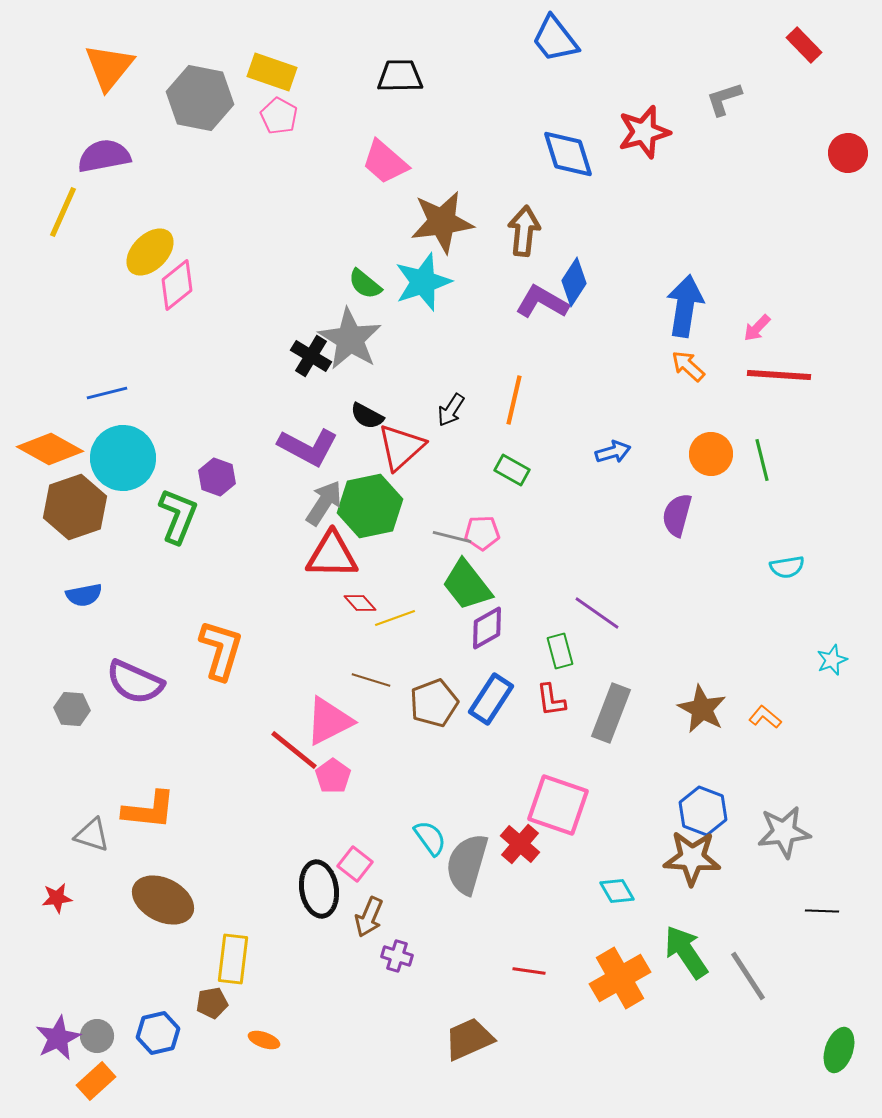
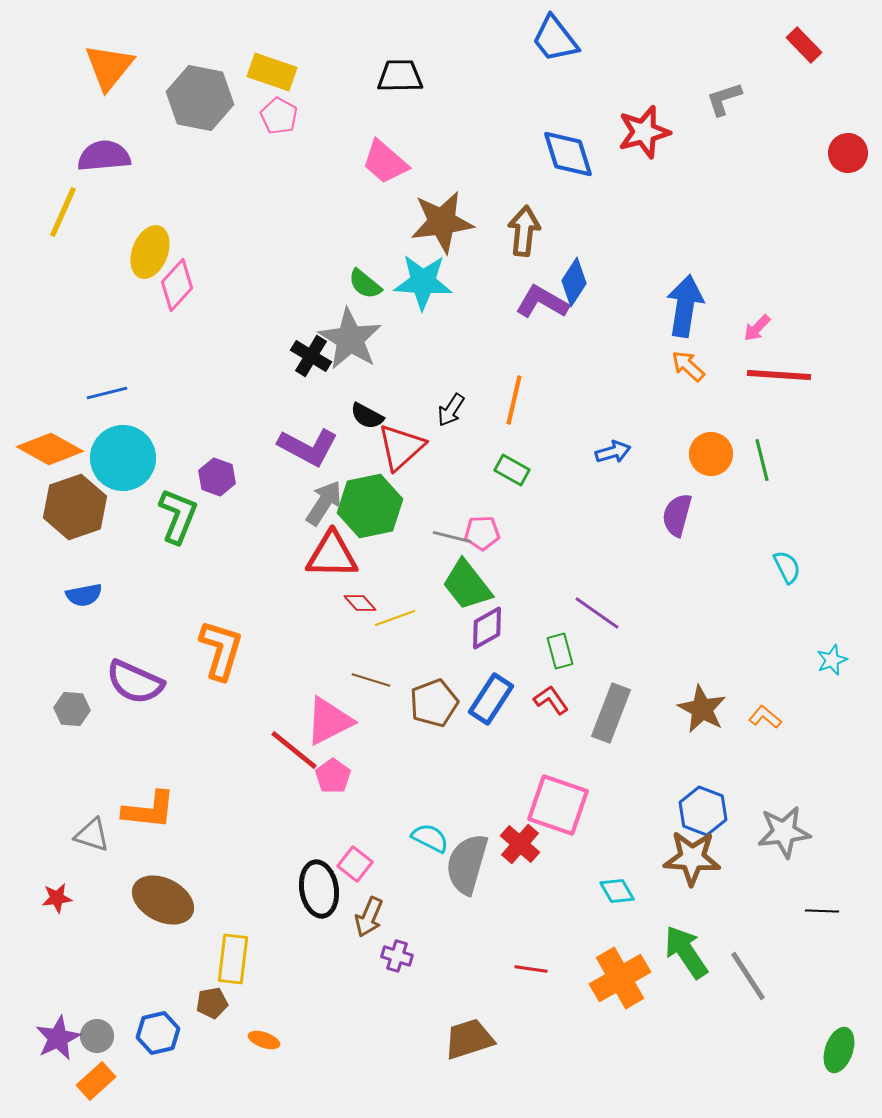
purple semicircle at (104, 156): rotated 6 degrees clockwise
yellow ellipse at (150, 252): rotated 24 degrees counterclockwise
cyan star at (423, 282): rotated 22 degrees clockwise
pink diamond at (177, 285): rotated 9 degrees counterclockwise
cyan semicircle at (787, 567): rotated 108 degrees counterclockwise
red L-shape at (551, 700): rotated 153 degrees clockwise
cyan semicircle at (430, 838): rotated 27 degrees counterclockwise
red line at (529, 971): moved 2 px right, 2 px up
brown trapezoid at (469, 1039): rotated 6 degrees clockwise
